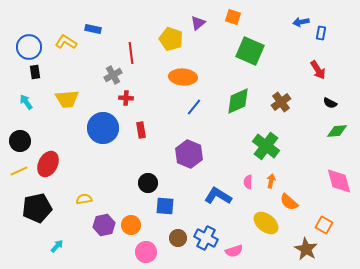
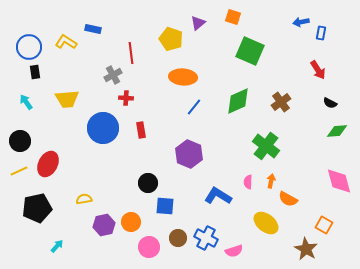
orange semicircle at (289, 202): moved 1 px left, 3 px up; rotated 12 degrees counterclockwise
orange circle at (131, 225): moved 3 px up
pink circle at (146, 252): moved 3 px right, 5 px up
